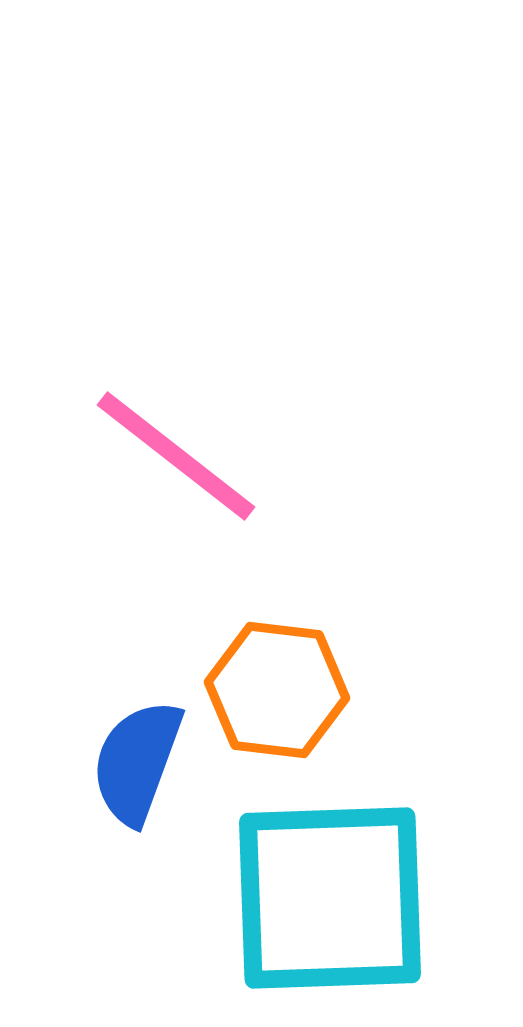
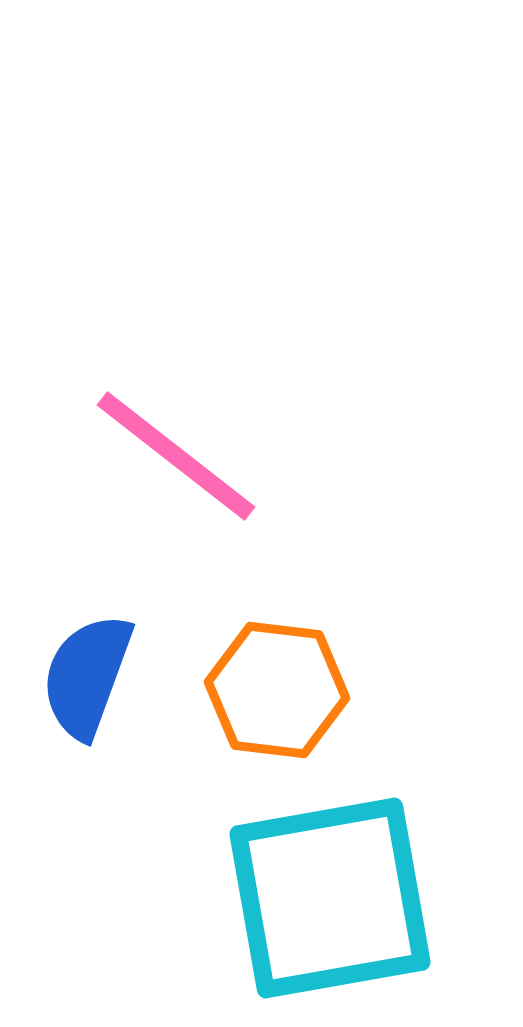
blue semicircle: moved 50 px left, 86 px up
cyan square: rotated 8 degrees counterclockwise
